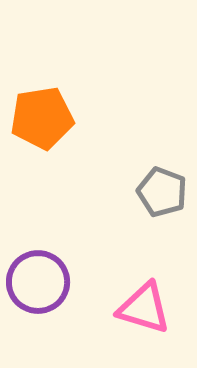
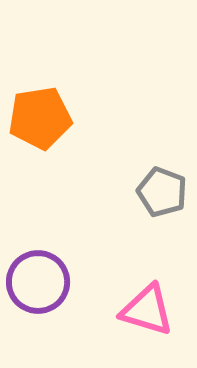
orange pentagon: moved 2 px left
pink triangle: moved 3 px right, 2 px down
